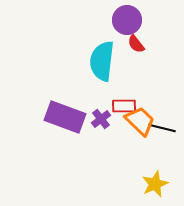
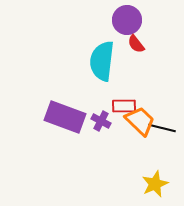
purple cross: moved 2 px down; rotated 24 degrees counterclockwise
